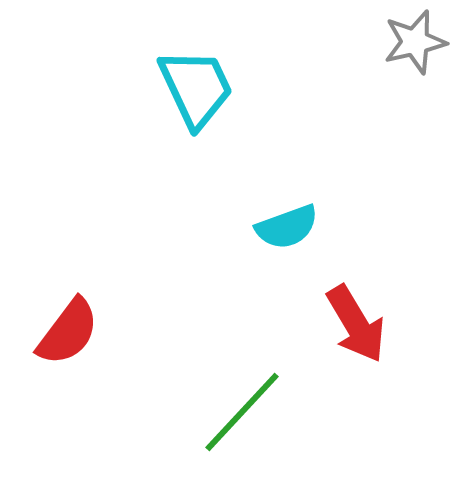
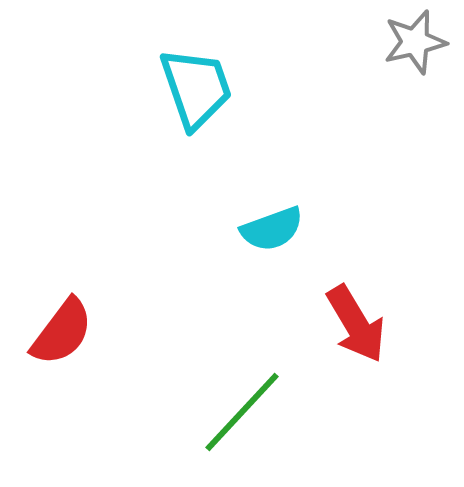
cyan trapezoid: rotated 6 degrees clockwise
cyan semicircle: moved 15 px left, 2 px down
red semicircle: moved 6 px left
